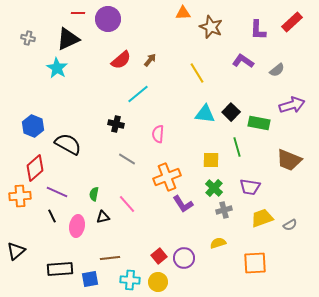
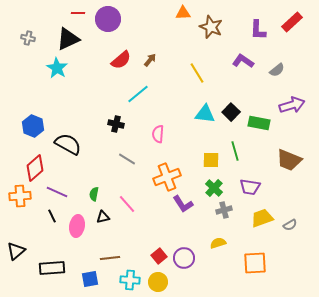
green line at (237, 147): moved 2 px left, 4 px down
black rectangle at (60, 269): moved 8 px left, 1 px up
